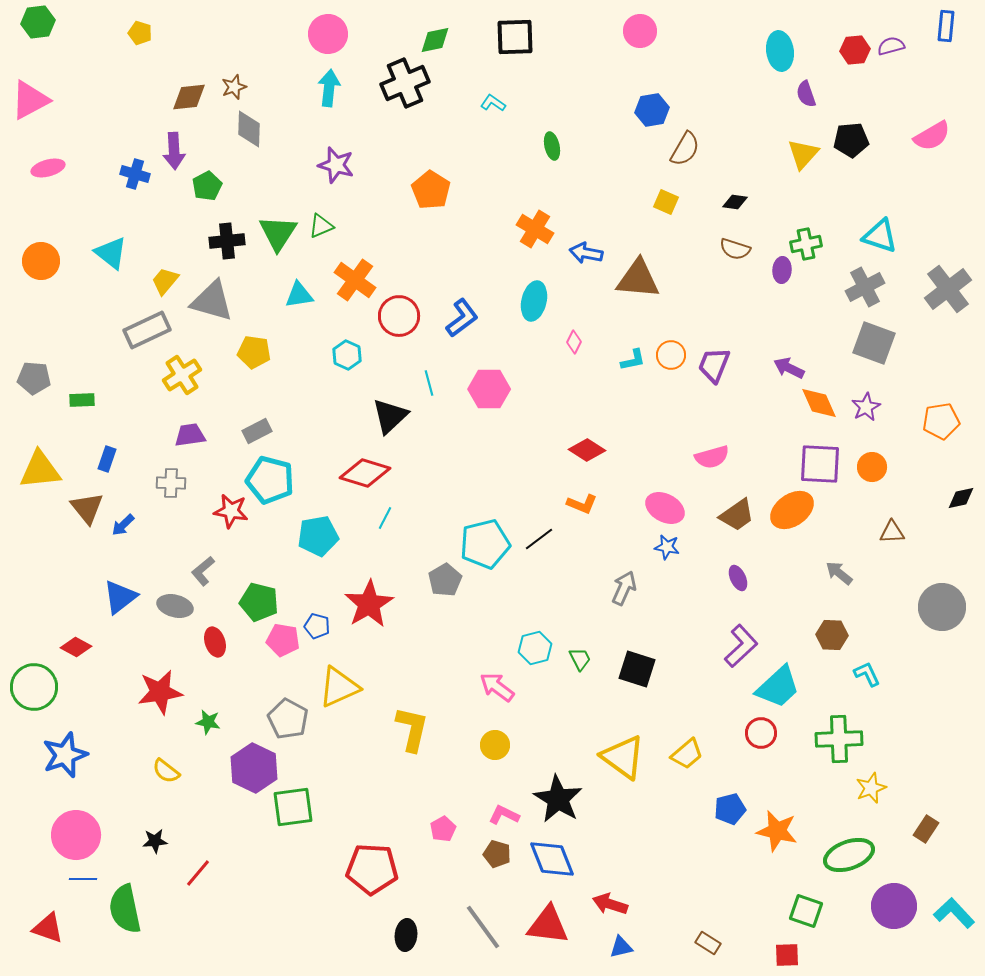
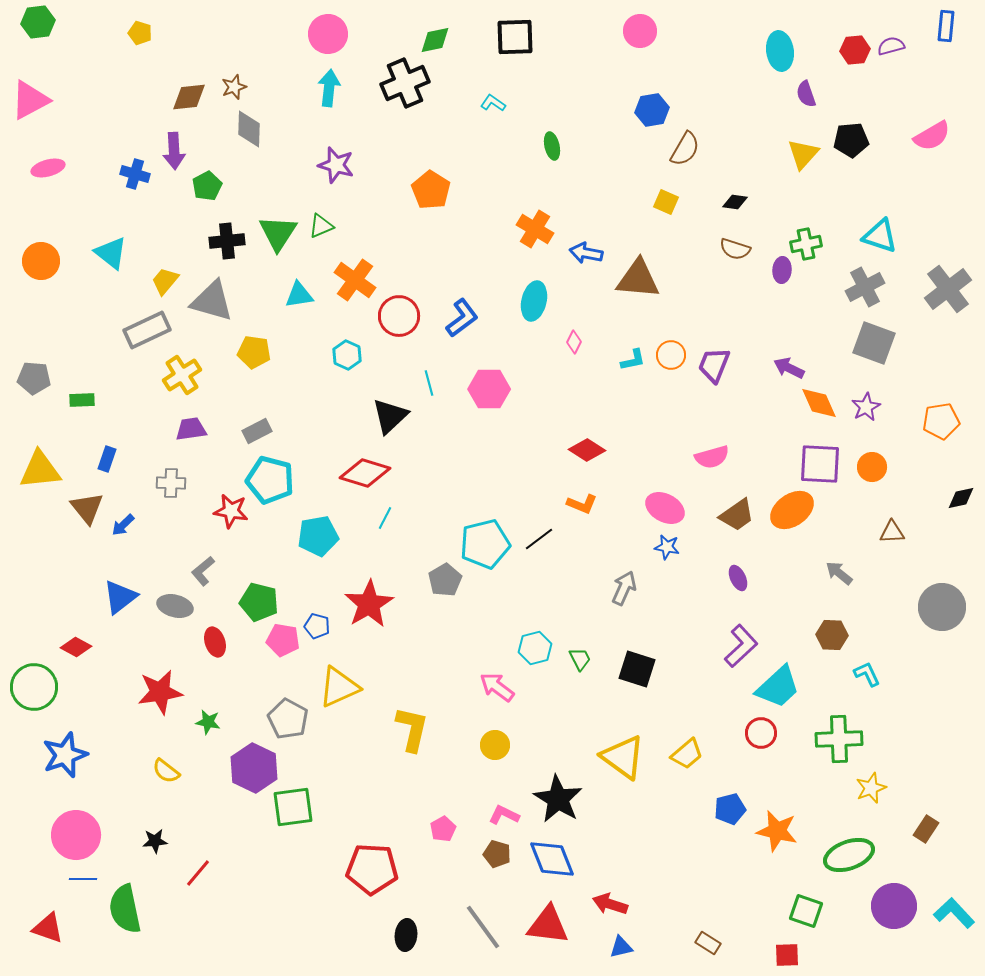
purple trapezoid at (190, 435): moved 1 px right, 6 px up
